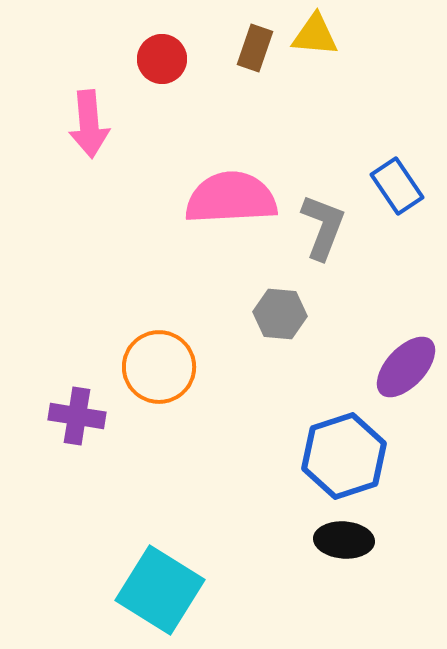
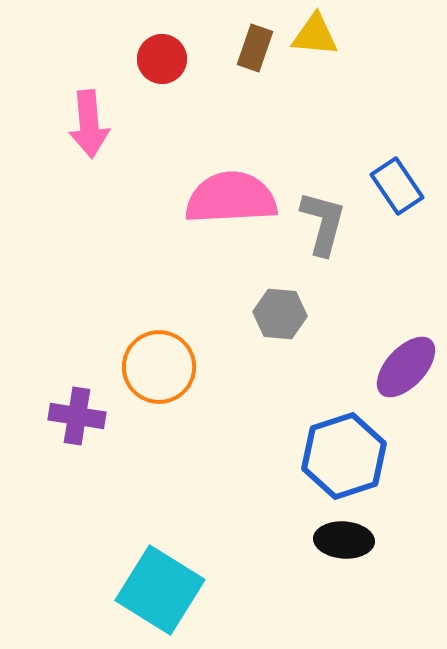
gray L-shape: moved 4 px up; rotated 6 degrees counterclockwise
